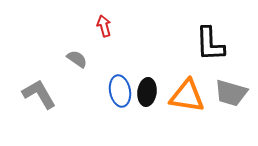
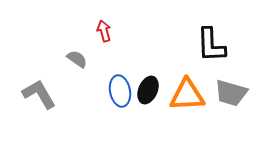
red arrow: moved 5 px down
black L-shape: moved 1 px right, 1 px down
black ellipse: moved 1 px right, 2 px up; rotated 16 degrees clockwise
orange triangle: moved 1 px up; rotated 12 degrees counterclockwise
